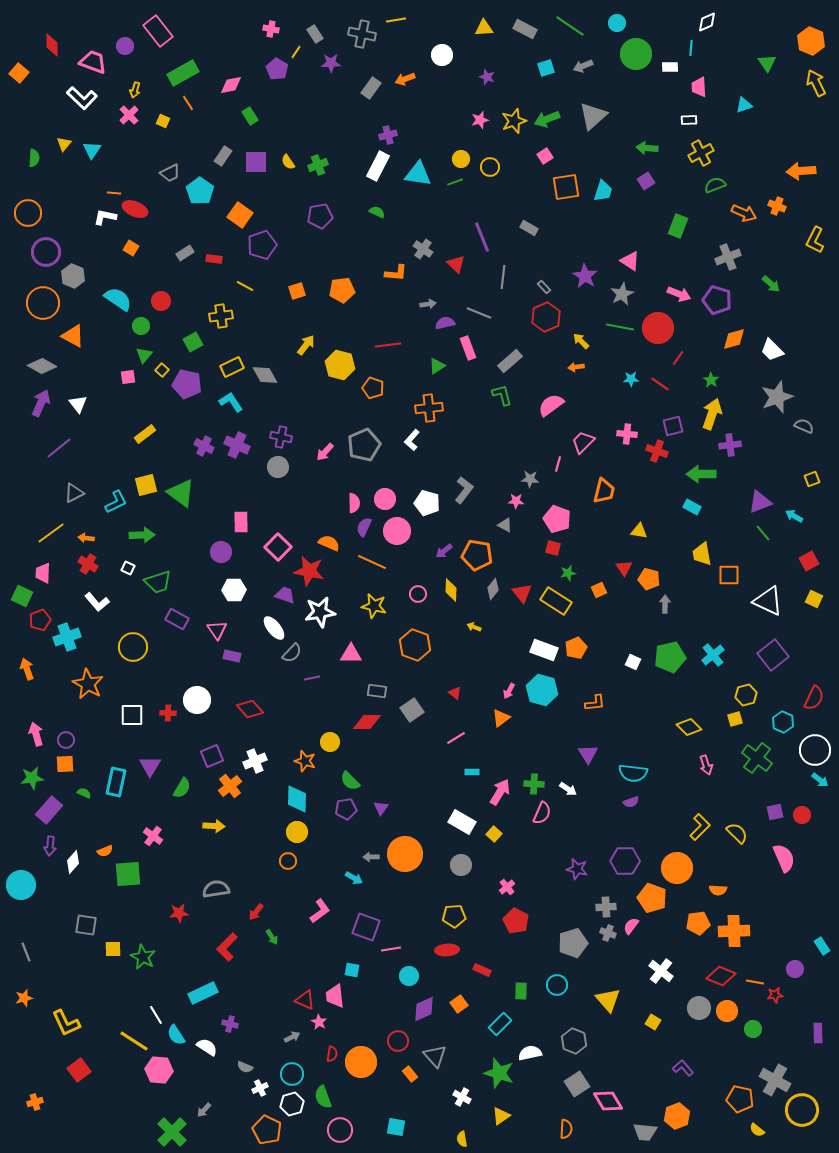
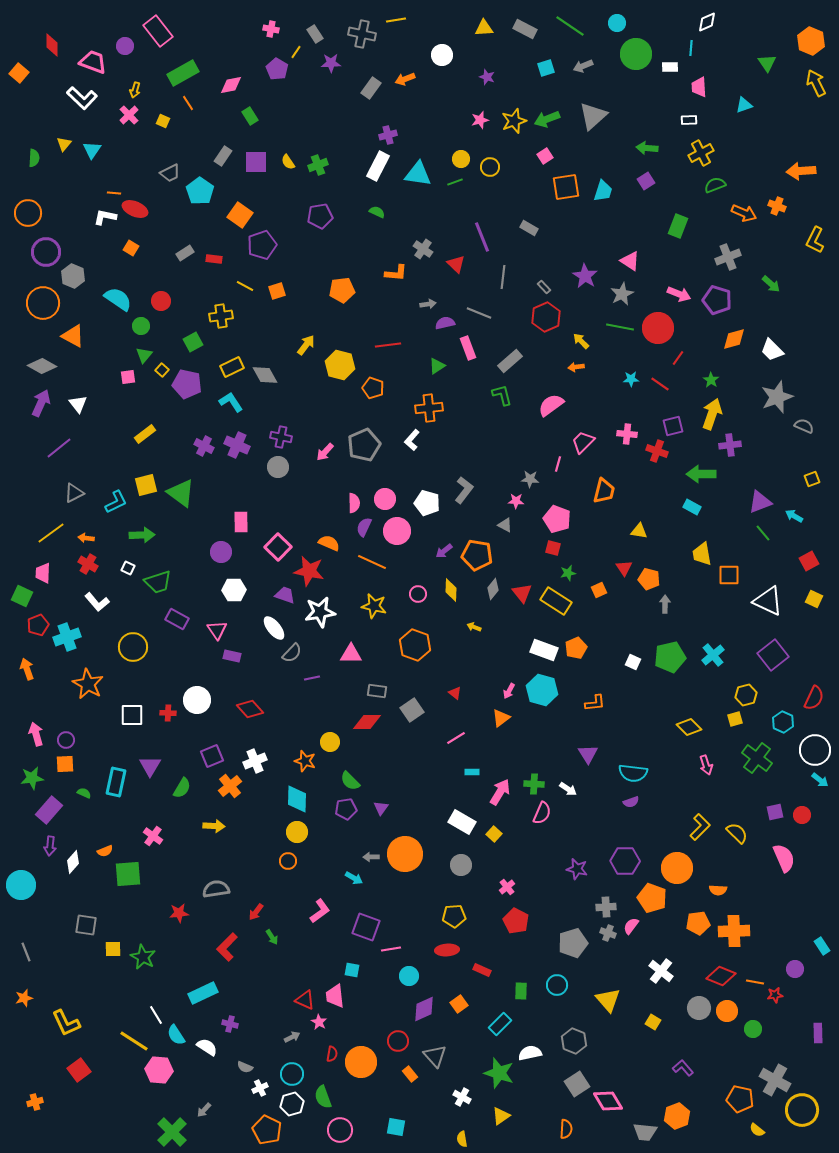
orange square at (297, 291): moved 20 px left
red pentagon at (40, 620): moved 2 px left, 5 px down
